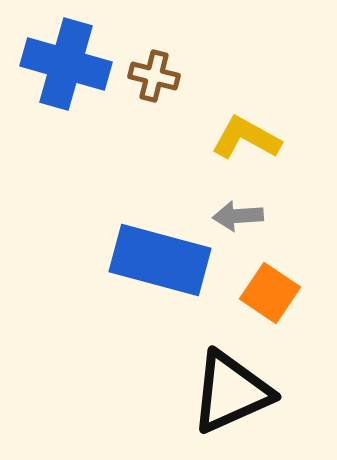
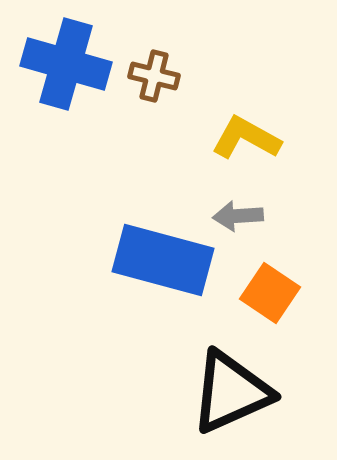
blue rectangle: moved 3 px right
